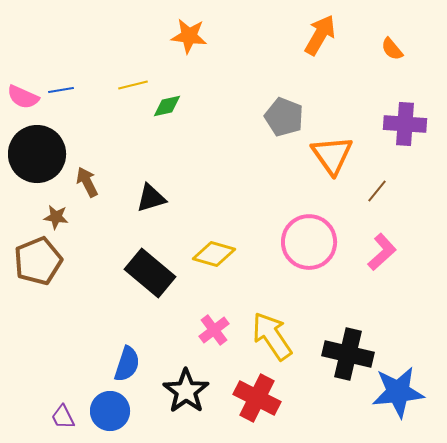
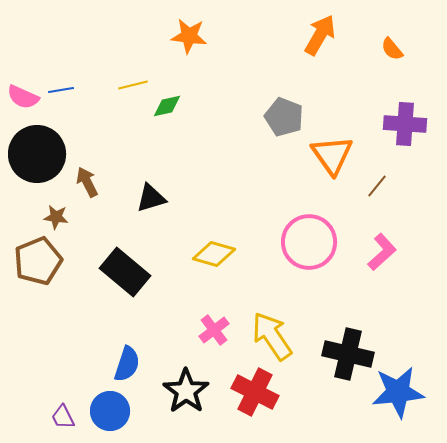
brown line: moved 5 px up
black rectangle: moved 25 px left, 1 px up
red cross: moved 2 px left, 6 px up
